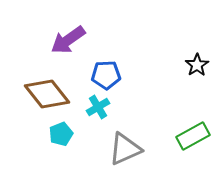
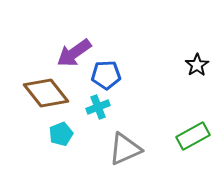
purple arrow: moved 6 px right, 13 px down
brown diamond: moved 1 px left, 1 px up
cyan cross: rotated 10 degrees clockwise
